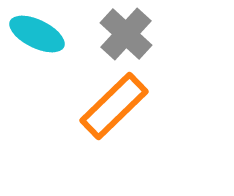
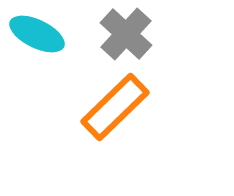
orange rectangle: moved 1 px right, 1 px down
